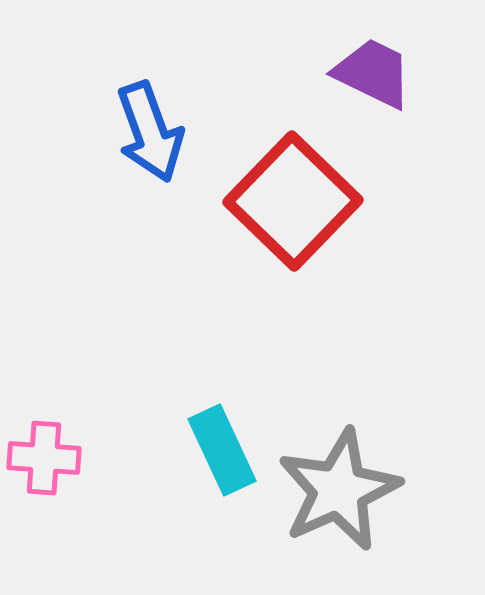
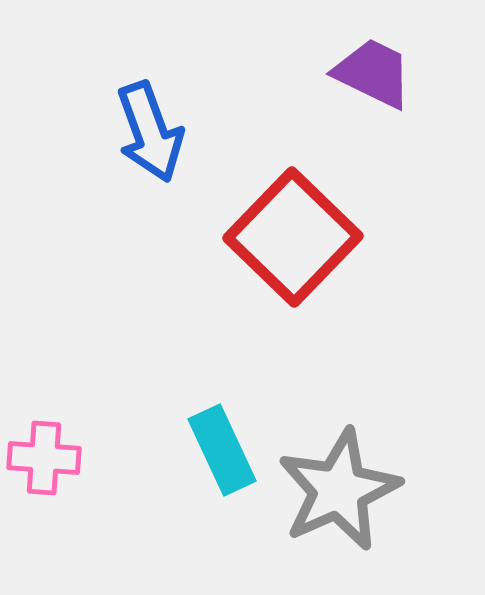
red square: moved 36 px down
